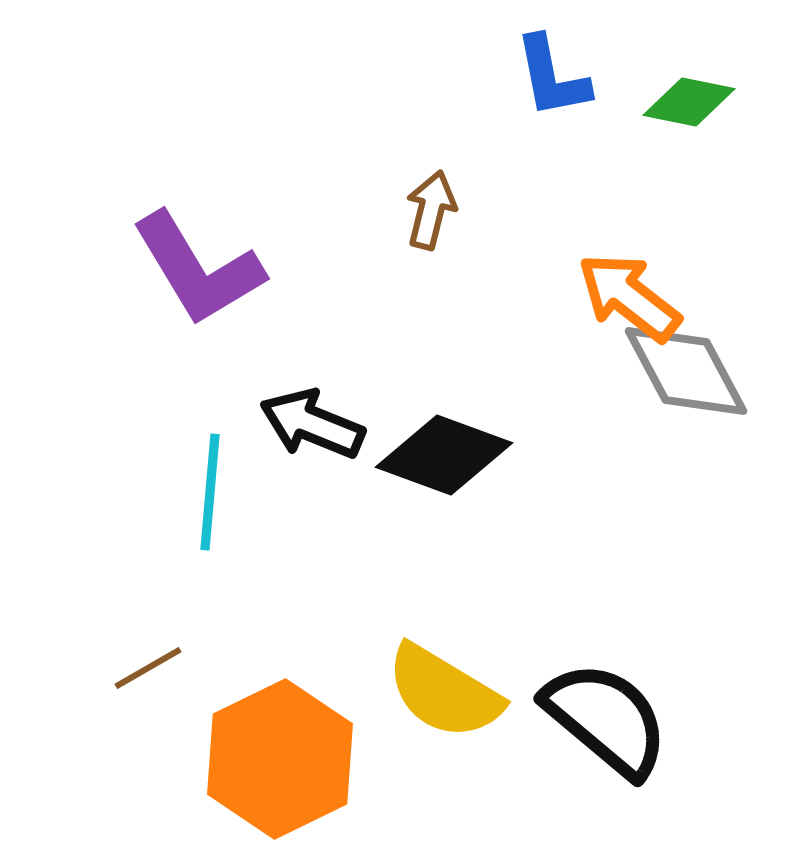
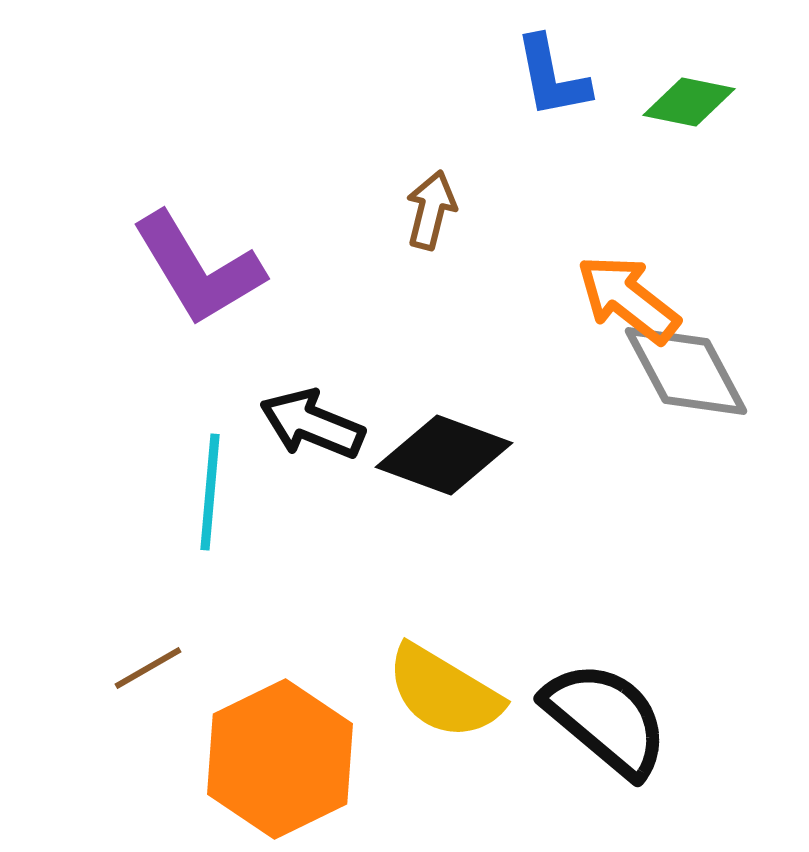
orange arrow: moved 1 px left, 2 px down
